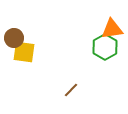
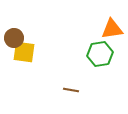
green hexagon: moved 5 px left, 7 px down; rotated 20 degrees clockwise
brown line: rotated 56 degrees clockwise
